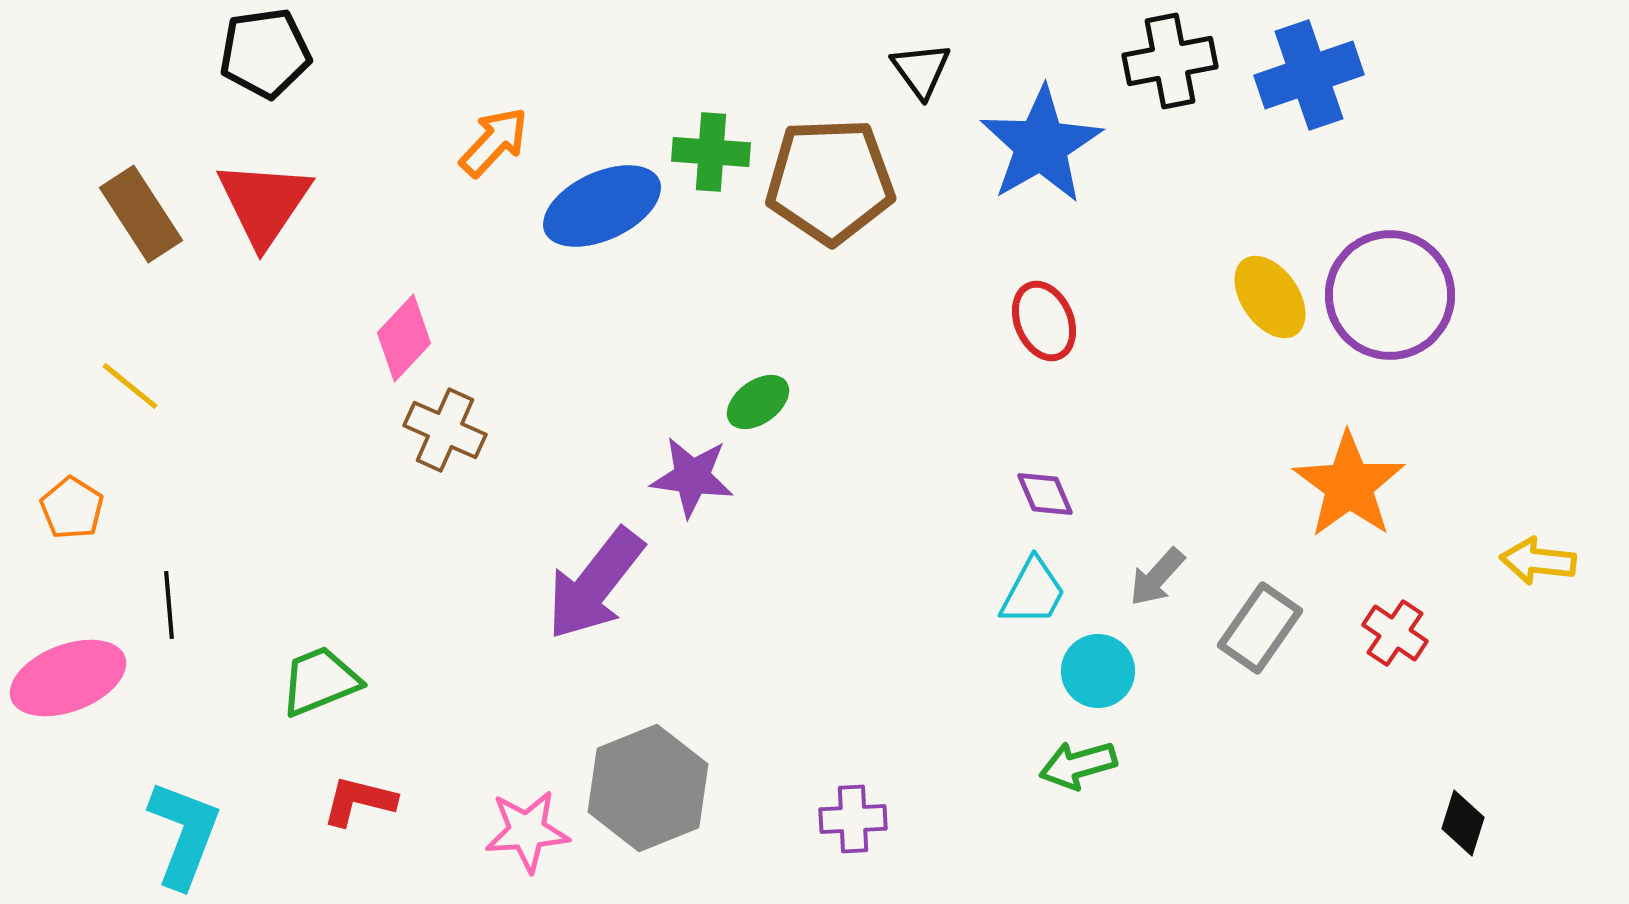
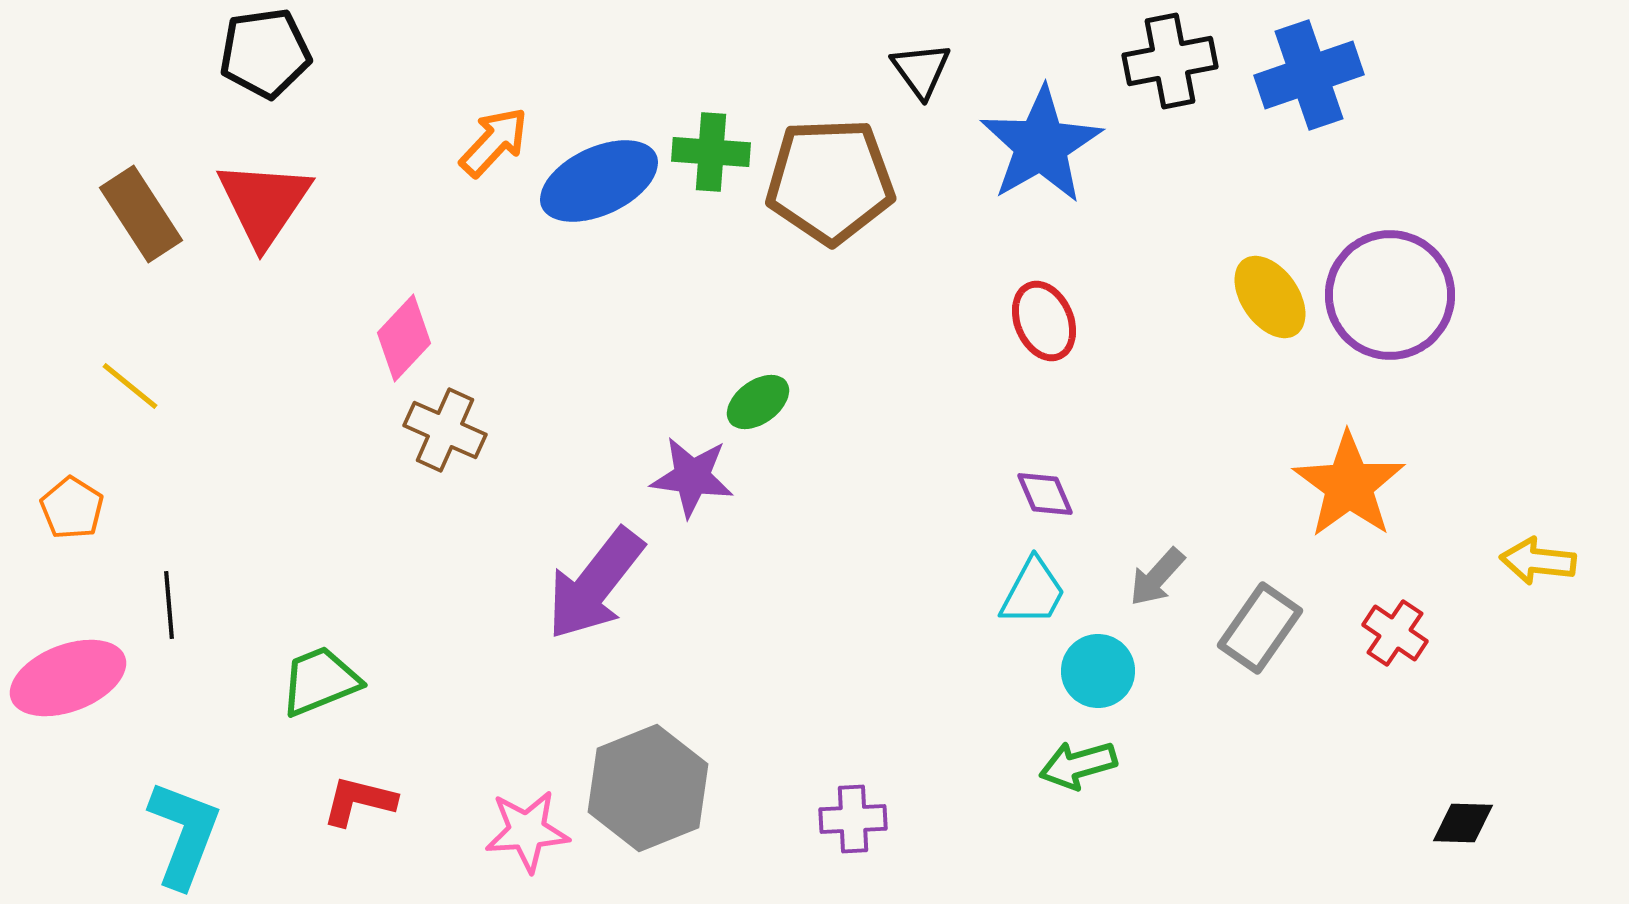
blue ellipse: moved 3 px left, 25 px up
black diamond: rotated 74 degrees clockwise
